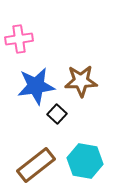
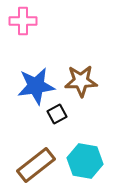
pink cross: moved 4 px right, 18 px up; rotated 8 degrees clockwise
black square: rotated 18 degrees clockwise
